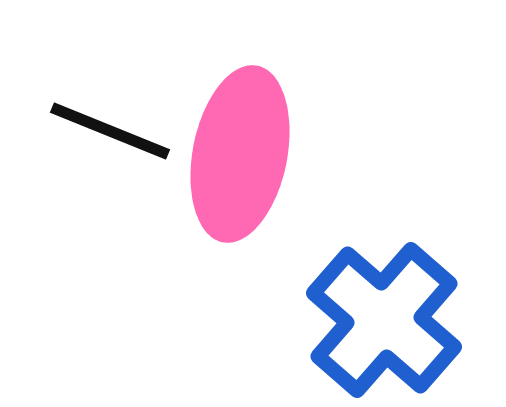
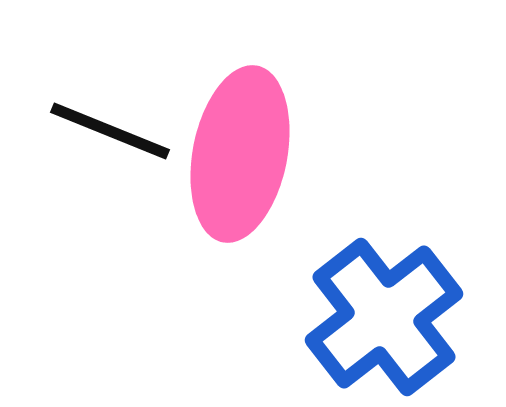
blue cross: moved 3 px up; rotated 11 degrees clockwise
